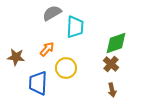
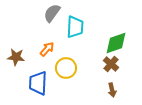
gray semicircle: rotated 24 degrees counterclockwise
